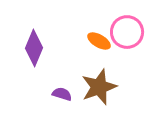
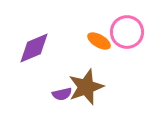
purple diamond: rotated 45 degrees clockwise
brown star: moved 13 px left
purple semicircle: rotated 150 degrees clockwise
